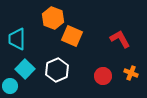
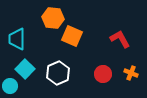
orange hexagon: rotated 15 degrees counterclockwise
white hexagon: moved 1 px right, 3 px down
red circle: moved 2 px up
